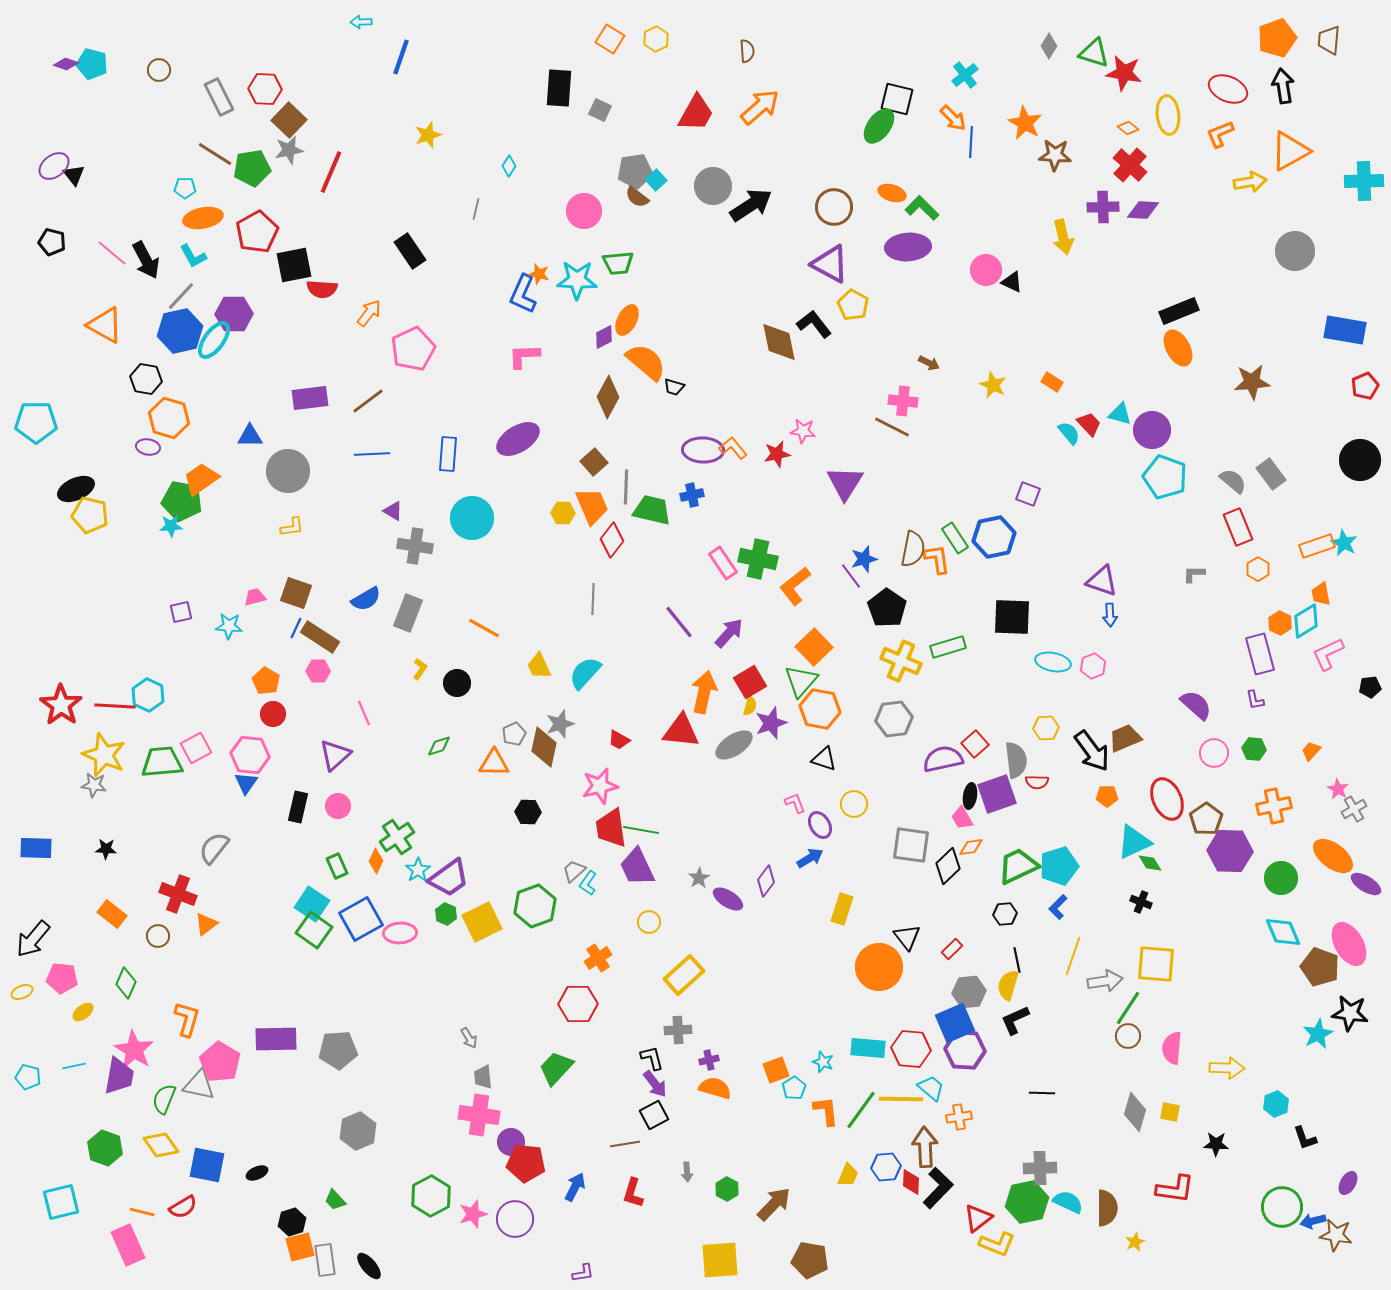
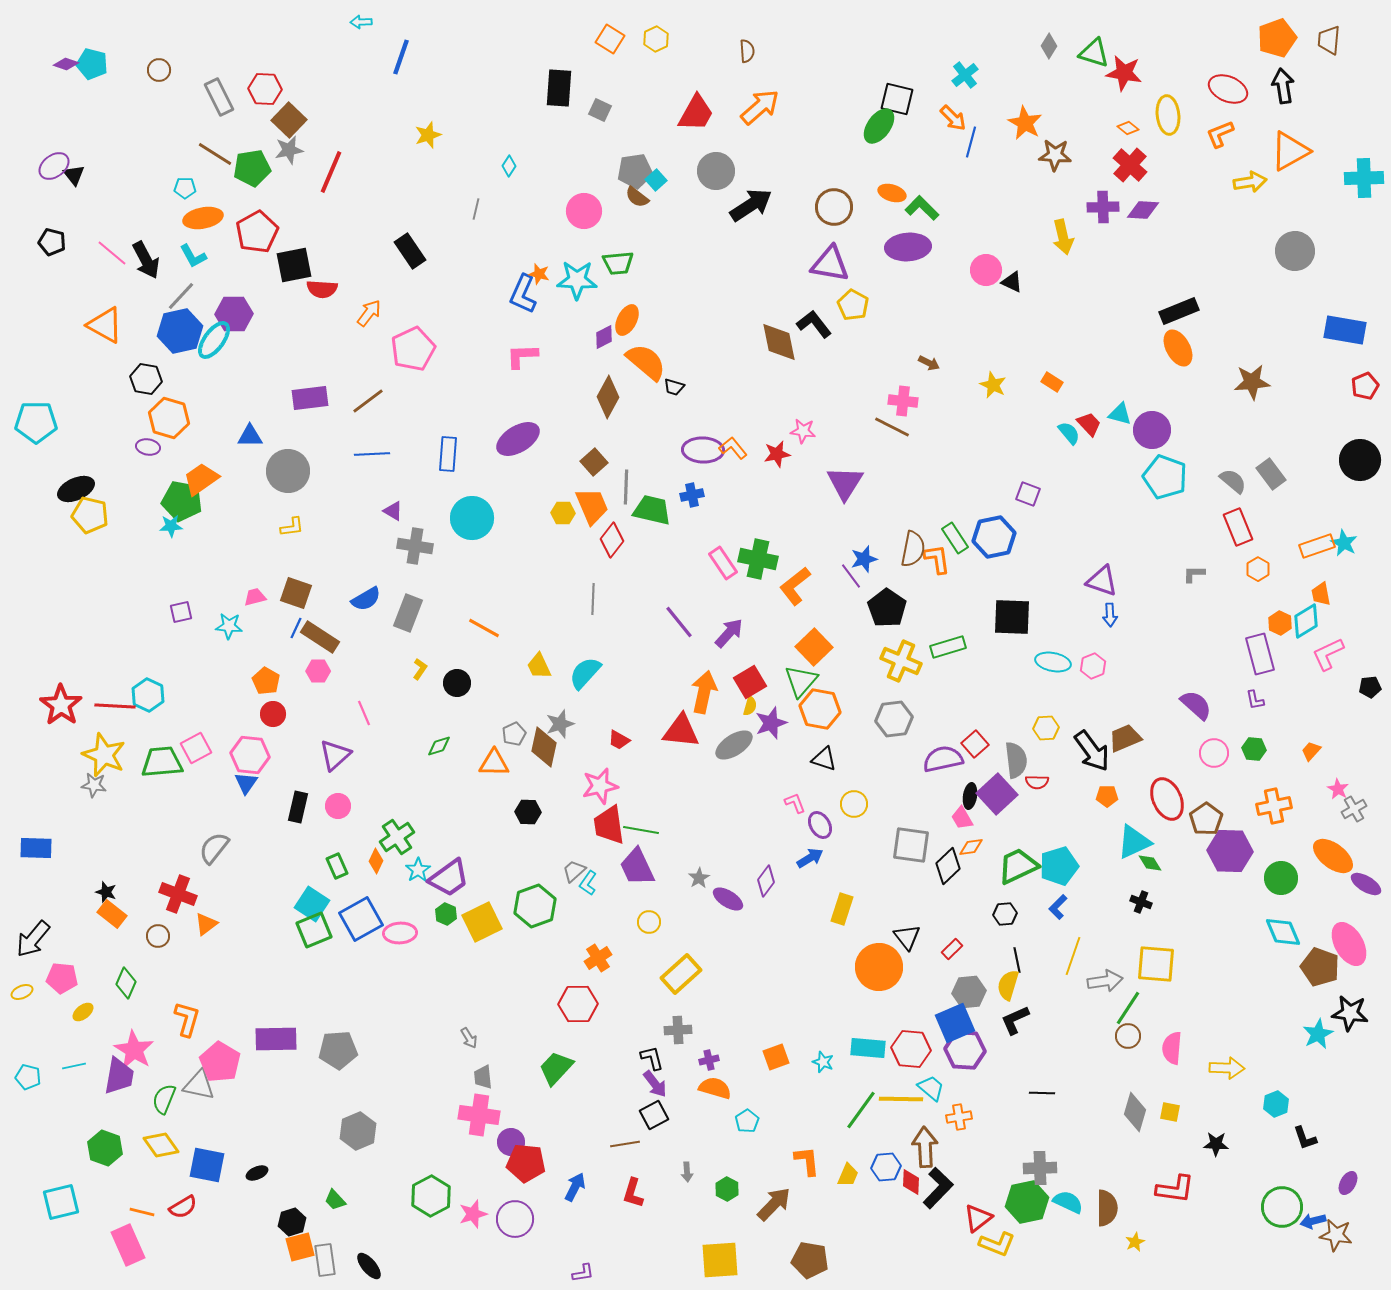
blue line at (971, 142): rotated 12 degrees clockwise
cyan cross at (1364, 181): moved 3 px up
gray circle at (713, 186): moved 3 px right, 15 px up
purple triangle at (830, 264): rotated 18 degrees counterclockwise
pink L-shape at (524, 356): moved 2 px left
purple square at (997, 794): rotated 24 degrees counterclockwise
red trapezoid at (611, 828): moved 2 px left, 3 px up
black star at (106, 849): moved 43 px down; rotated 15 degrees clockwise
green square at (314, 930): rotated 33 degrees clockwise
yellow rectangle at (684, 975): moved 3 px left, 1 px up
orange square at (776, 1070): moved 13 px up
cyan pentagon at (794, 1088): moved 47 px left, 33 px down
orange L-shape at (826, 1111): moved 19 px left, 50 px down
